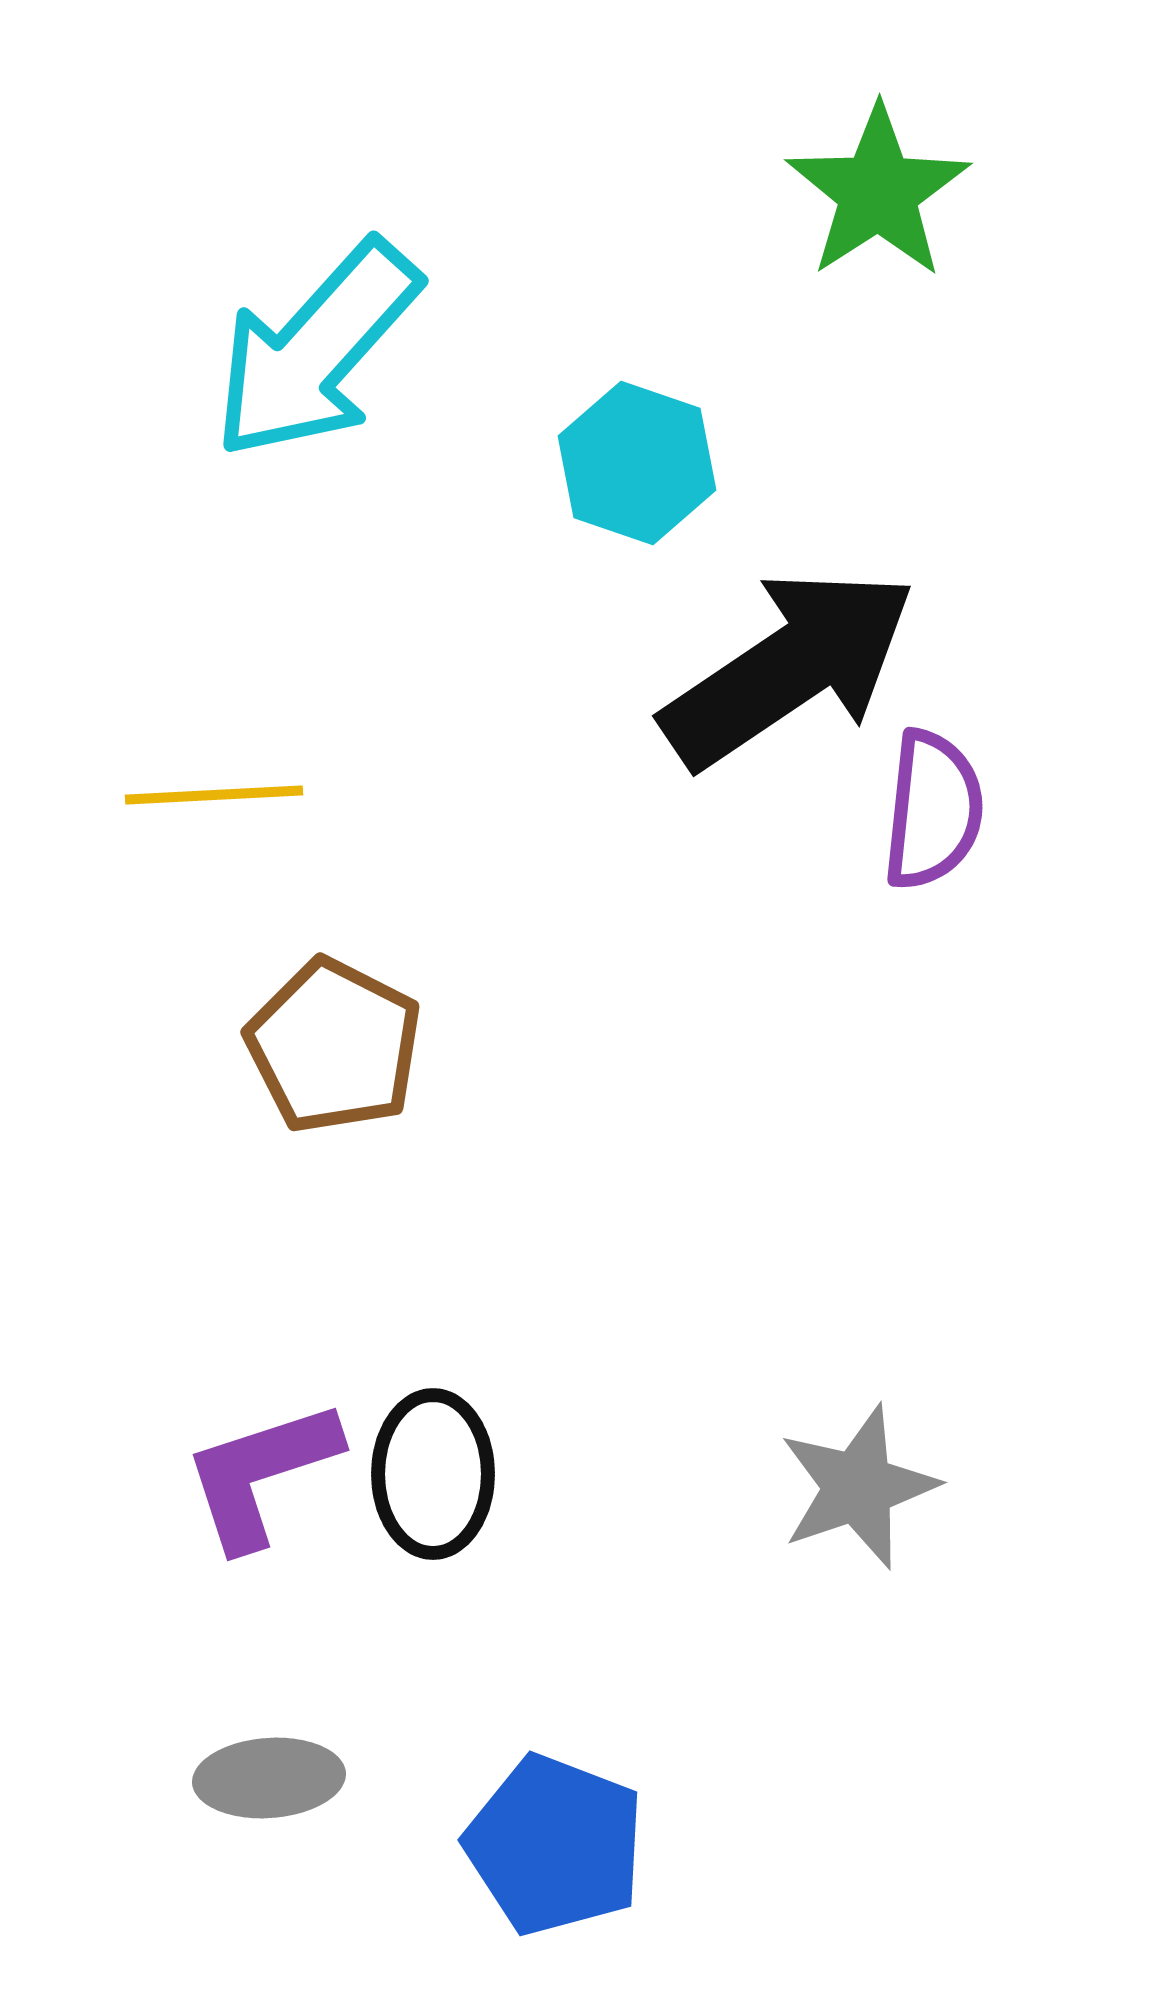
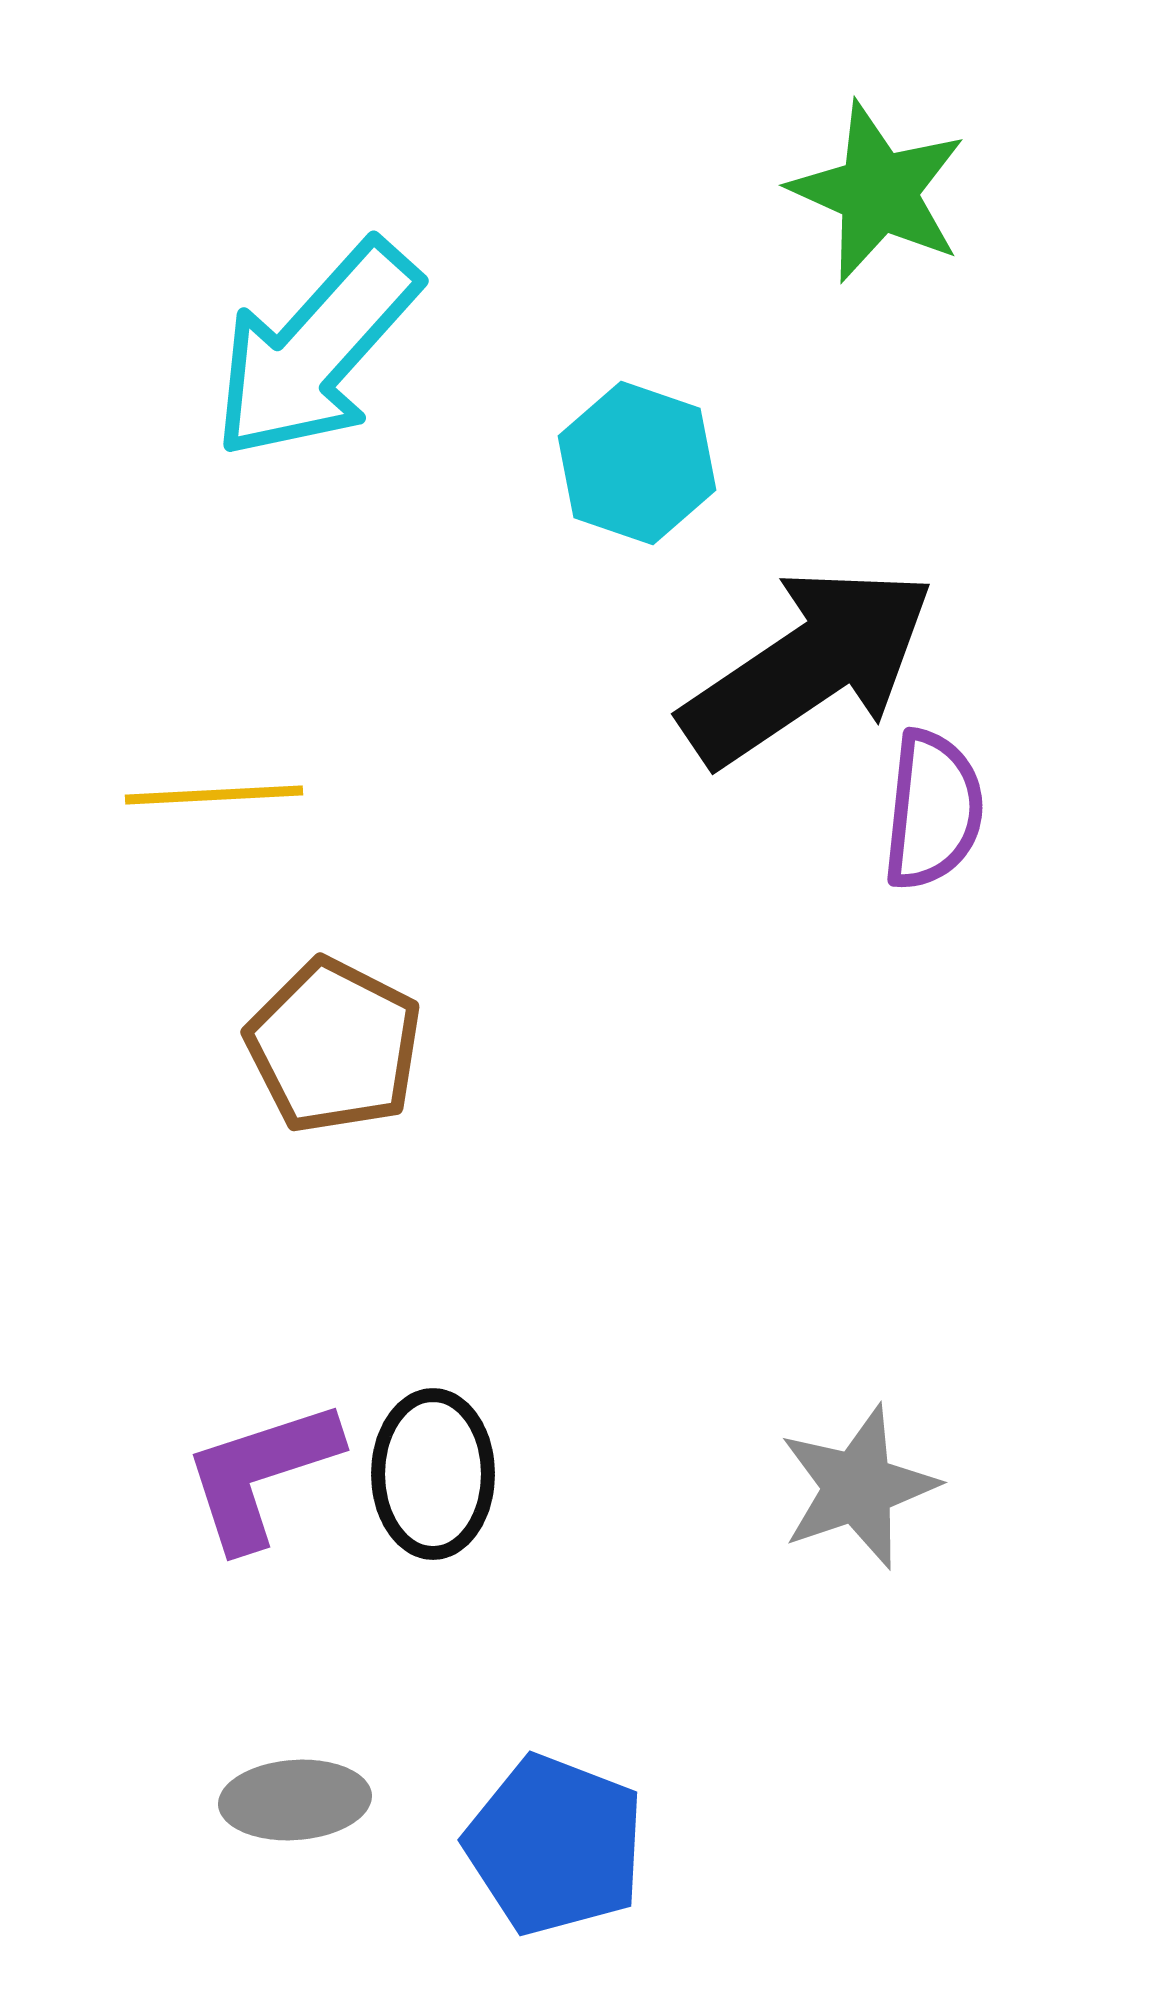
green star: rotated 15 degrees counterclockwise
black arrow: moved 19 px right, 2 px up
gray ellipse: moved 26 px right, 22 px down
